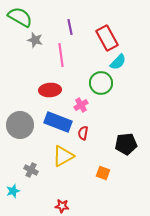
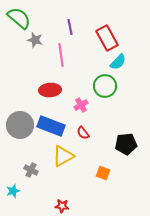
green semicircle: moved 1 px left, 1 px down; rotated 10 degrees clockwise
green circle: moved 4 px right, 3 px down
blue rectangle: moved 7 px left, 4 px down
red semicircle: rotated 48 degrees counterclockwise
